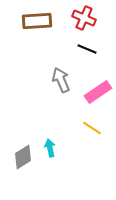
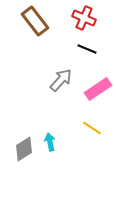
brown rectangle: moved 2 px left; rotated 56 degrees clockwise
gray arrow: rotated 65 degrees clockwise
pink rectangle: moved 3 px up
cyan arrow: moved 6 px up
gray diamond: moved 1 px right, 8 px up
